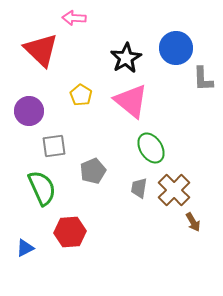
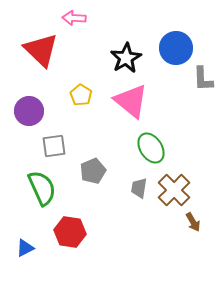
red hexagon: rotated 12 degrees clockwise
